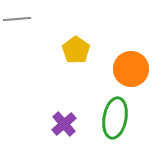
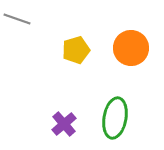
gray line: rotated 24 degrees clockwise
yellow pentagon: rotated 20 degrees clockwise
orange circle: moved 21 px up
